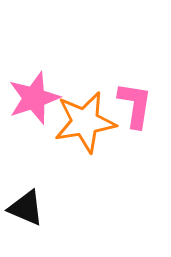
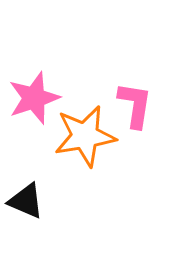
orange star: moved 14 px down
black triangle: moved 7 px up
